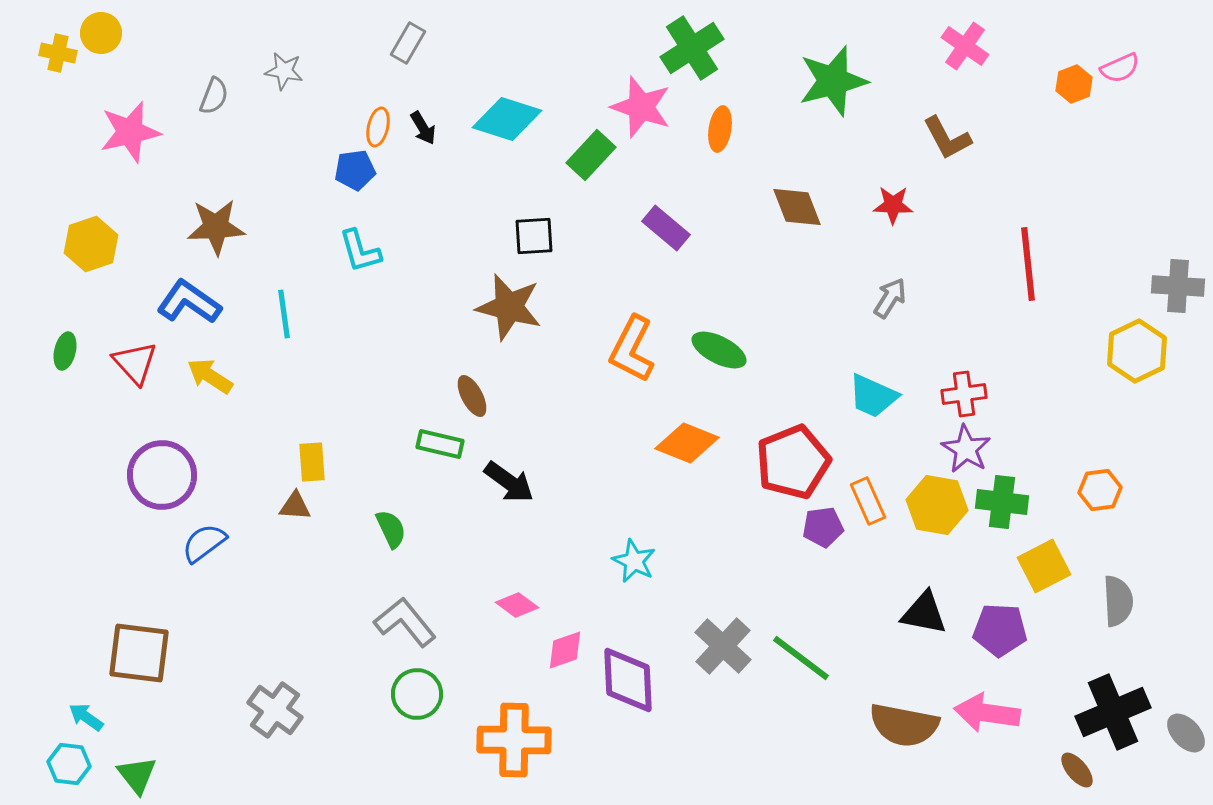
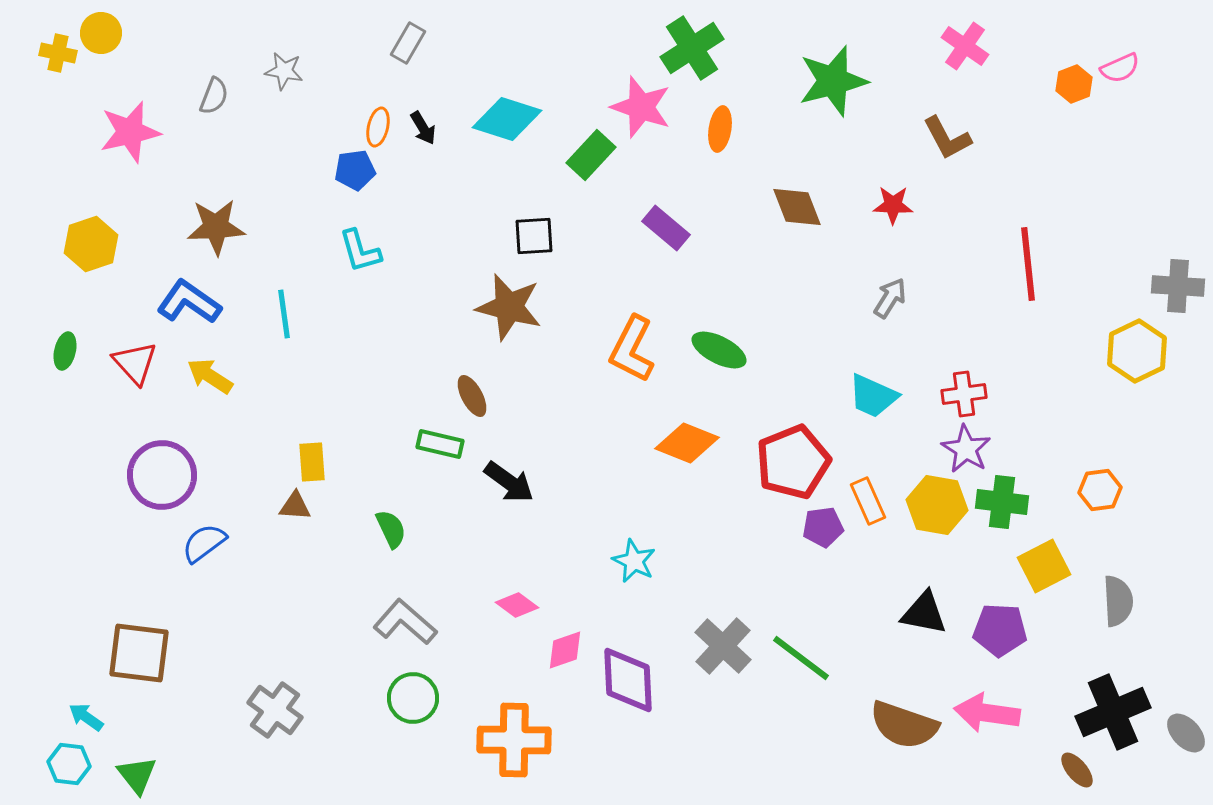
gray L-shape at (405, 622): rotated 10 degrees counterclockwise
green circle at (417, 694): moved 4 px left, 4 px down
brown semicircle at (904, 725): rotated 8 degrees clockwise
